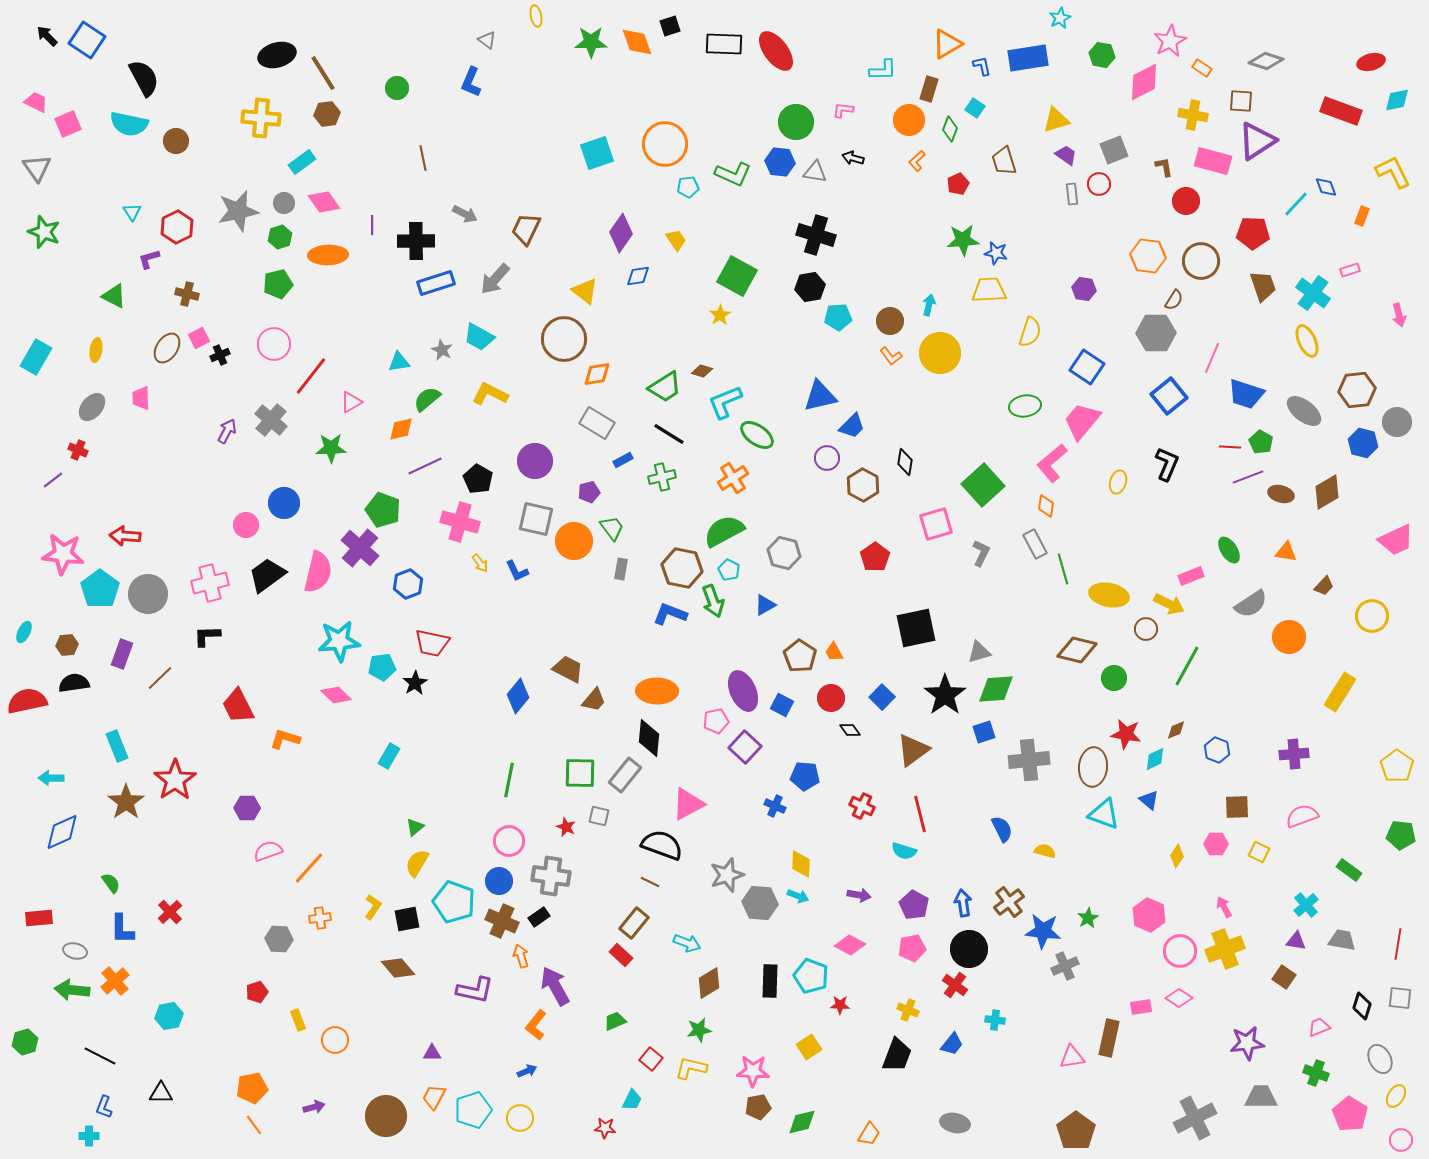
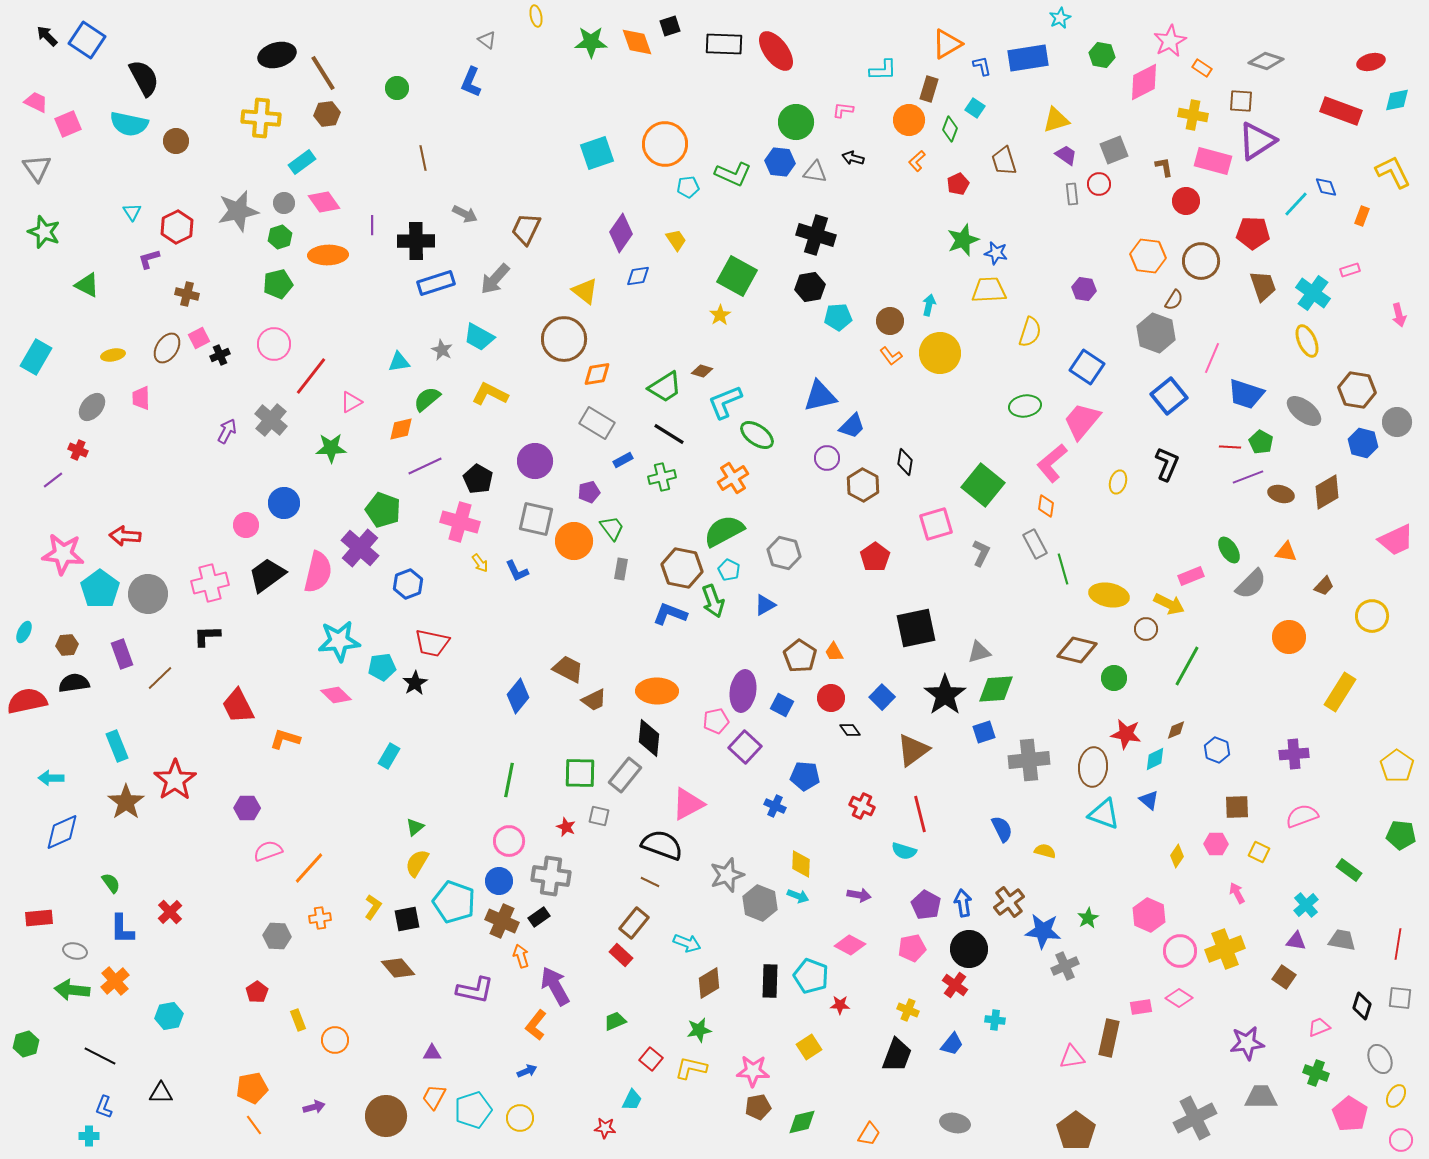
green star at (963, 240): rotated 16 degrees counterclockwise
green triangle at (114, 296): moved 27 px left, 11 px up
gray hexagon at (1156, 333): rotated 21 degrees clockwise
yellow ellipse at (96, 350): moved 17 px right, 5 px down; rotated 70 degrees clockwise
brown hexagon at (1357, 390): rotated 15 degrees clockwise
green square at (983, 485): rotated 9 degrees counterclockwise
gray semicircle at (1251, 604): moved 20 px up; rotated 12 degrees counterclockwise
purple rectangle at (122, 654): rotated 40 degrees counterclockwise
purple ellipse at (743, 691): rotated 33 degrees clockwise
brown trapezoid at (594, 700): rotated 24 degrees clockwise
gray hexagon at (760, 903): rotated 16 degrees clockwise
purple pentagon at (914, 905): moved 12 px right
pink arrow at (1224, 907): moved 13 px right, 14 px up
gray hexagon at (279, 939): moved 2 px left, 3 px up
red pentagon at (257, 992): rotated 15 degrees counterclockwise
green hexagon at (25, 1042): moved 1 px right, 2 px down
